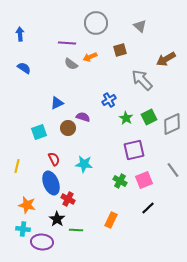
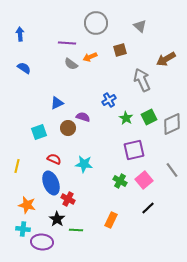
gray arrow: rotated 20 degrees clockwise
red semicircle: rotated 40 degrees counterclockwise
gray line: moved 1 px left
pink square: rotated 18 degrees counterclockwise
